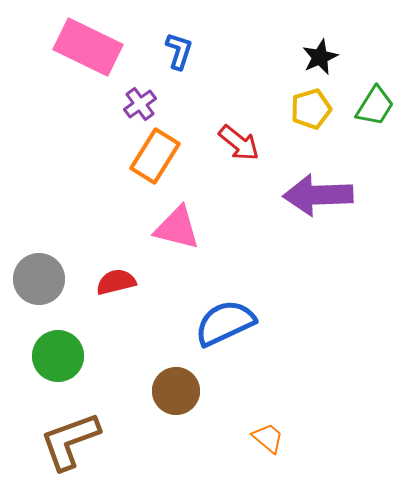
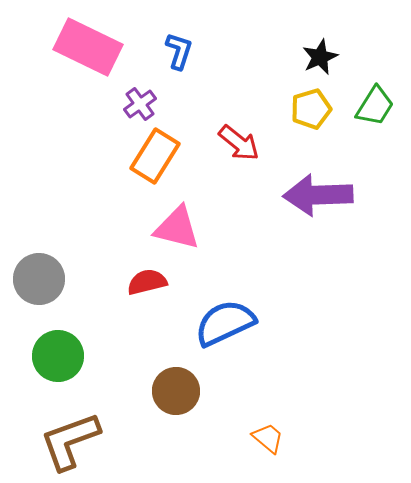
red semicircle: moved 31 px right
